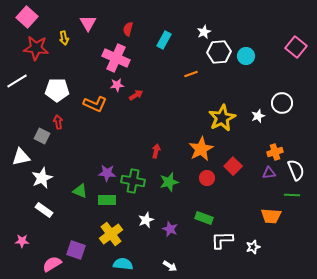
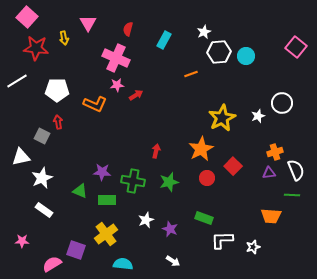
purple star at (107, 173): moved 5 px left, 1 px up
yellow cross at (111, 234): moved 5 px left
white arrow at (170, 266): moved 3 px right, 5 px up
